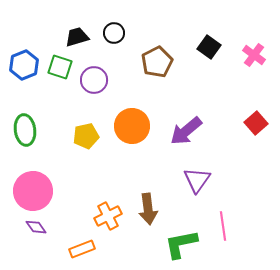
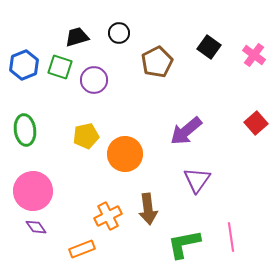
black circle: moved 5 px right
orange circle: moved 7 px left, 28 px down
pink line: moved 8 px right, 11 px down
green L-shape: moved 3 px right
